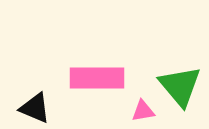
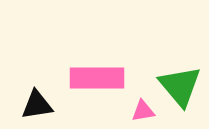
black triangle: moved 2 px right, 3 px up; rotated 32 degrees counterclockwise
